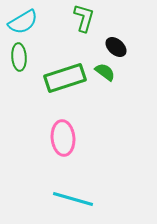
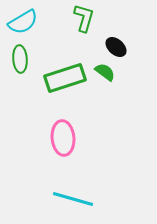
green ellipse: moved 1 px right, 2 px down
